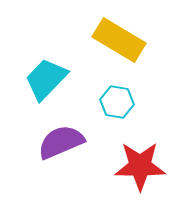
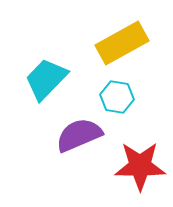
yellow rectangle: moved 3 px right, 3 px down; rotated 60 degrees counterclockwise
cyan hexagon: moved 5 px up
purple semicircle: moved 18 px right, 7 px up
